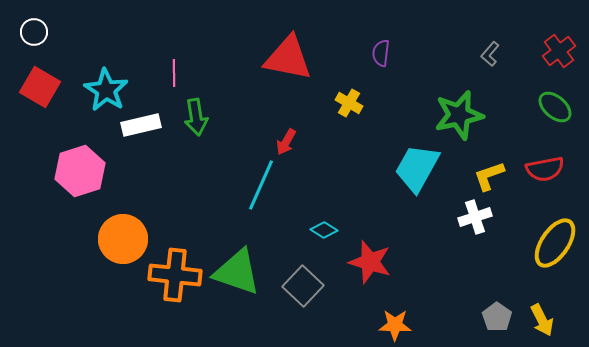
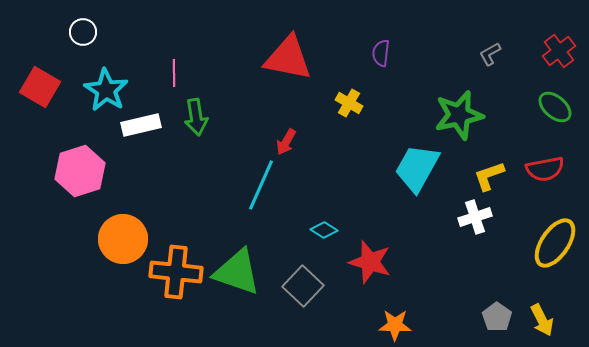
white circle: moved 49 px right
gray L-shape: rotated 20 degrees clockwise
orange cross: moved 1 px right, 3 px up
